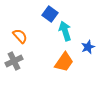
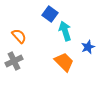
orange semicircle: moved 1 px left
orange trapezoid: rotated 80 degrees counterclockwise
